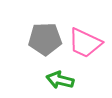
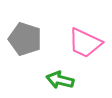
gray pentagon: moved 20 px left; rotated 20 degrees clockwise
